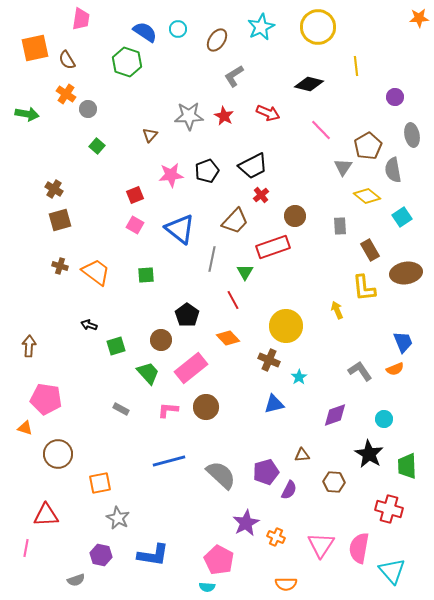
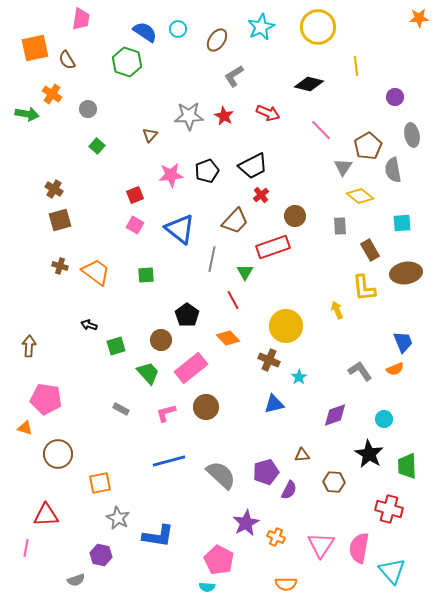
orange cross at (66, 94): moved 14 px left
yellow diamond at (367, 196): moved 7 px left
cyan square at (402, 217): moved 6 px down; rotated 30 degrees clockwise
pink L-shape at (168, 410): moved 2 px left, 3 px down; rotated 20 degrees counterclockwise
blue L-shape at (153, 555): moved 5 px right, 19 px up
